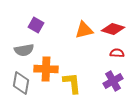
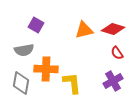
red semicircle: rotated 128 degrees counterclockwise
